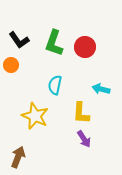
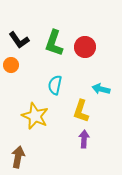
yellow L-shape: moved 2 px up; rotated 15 degrees clockwise
purple arrow: rotated 144 degrees counterclockwise
brown arrow: rotated 10 degrees counterclockwise
